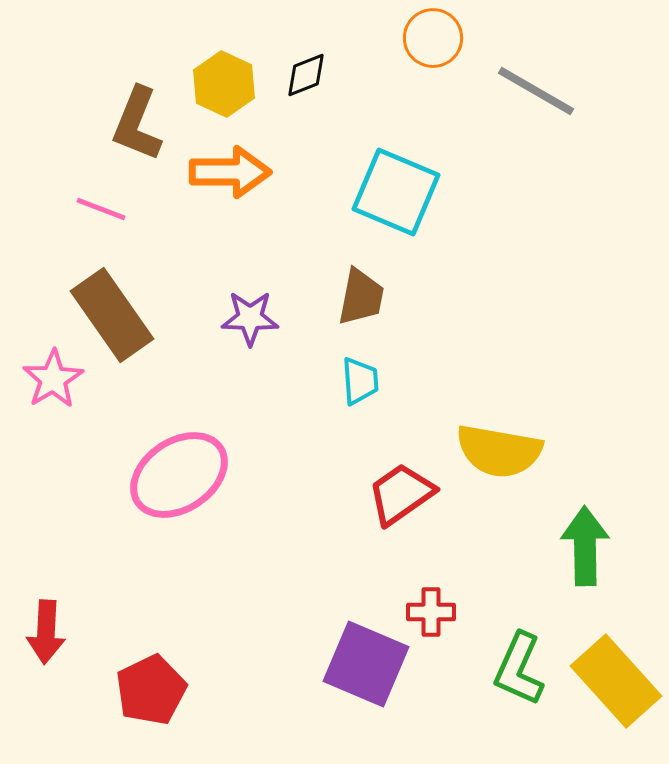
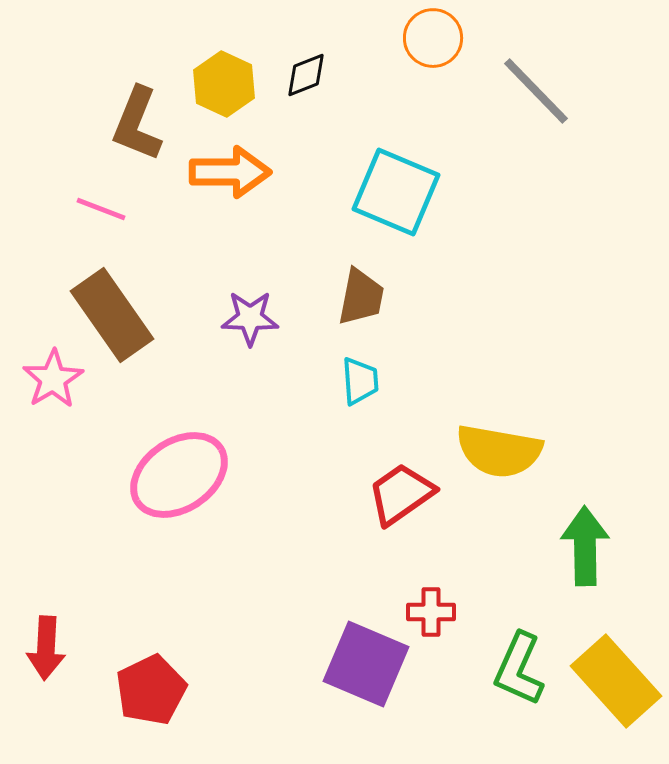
gray line: rotated 16 degrees clockwise
red arrow: moved 16 px down
